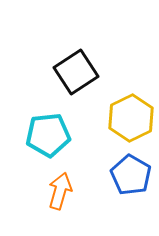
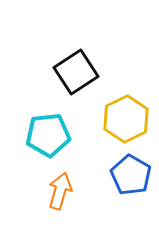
yellow hexagon: moved 5 px left, 1 px down
